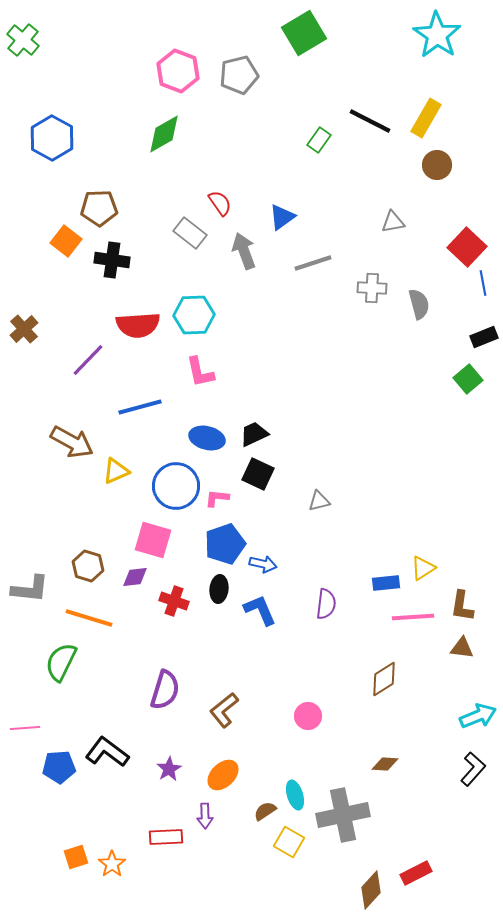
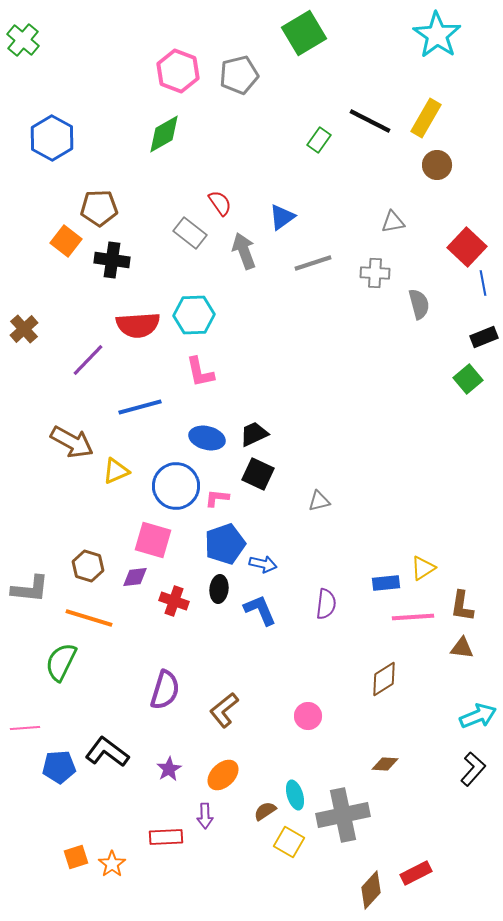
gray cross at (372, 288): moved 3 px right, 15 px up
